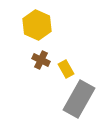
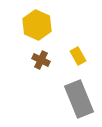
yellow rectangle: moved 12 px right, 13 px up
gray rectangle: rotated 51 degrees counterclockwise
